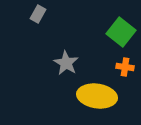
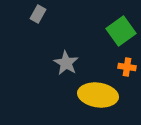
green square: moved 1 px up; rotated 16 degrees clockwise
orange cross: moved 2 px right
yellow ellipse: moved 1 px right, 1 px up
